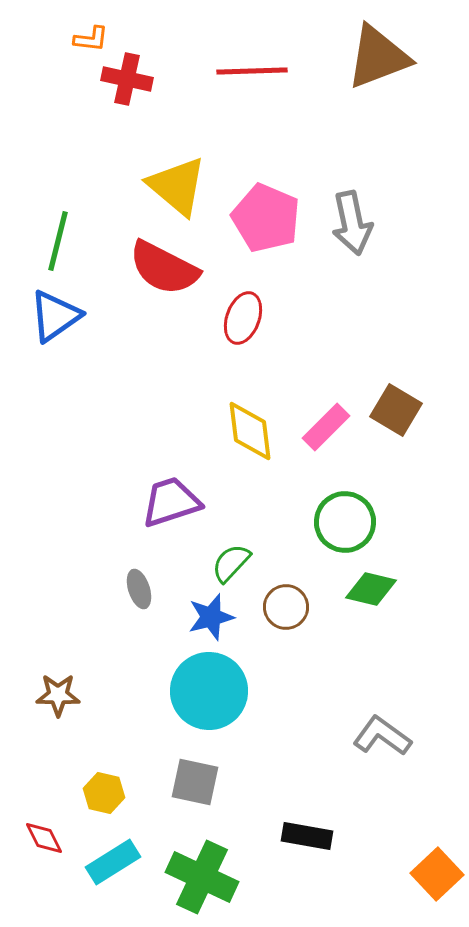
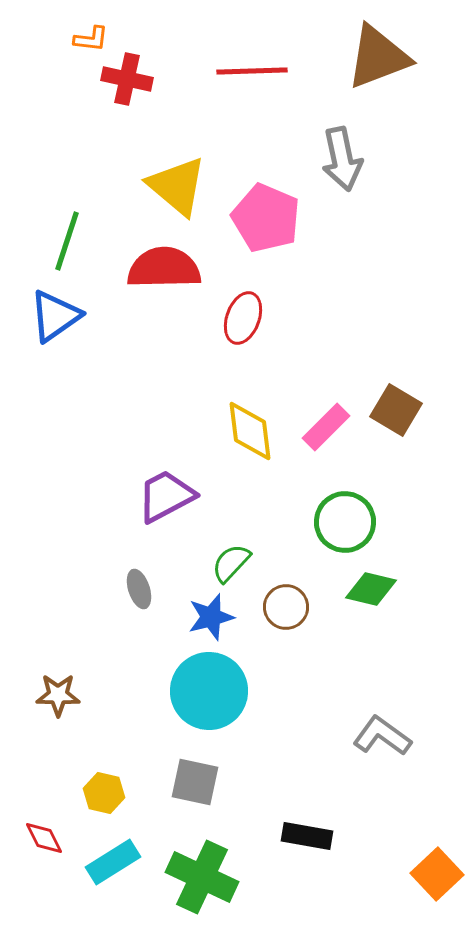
gray arrow: moved 10 px left, 64 px up
green line: moved 9 px right; rotated 4 degrees clockwise
red semicircle: rotated 152 degrees clockwise
purple trapezoid: moved 5 px left, 6 px up; rotated 10 degrees counterclockwise
